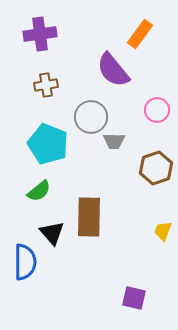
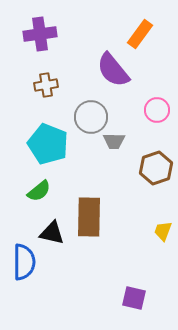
black triangle: rotated 36 degrees counterclockwise
blue semicircle: moved 1 px left
